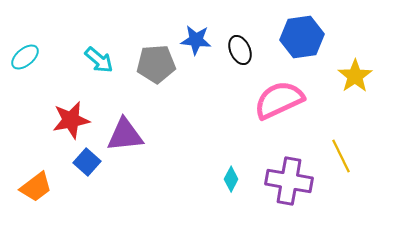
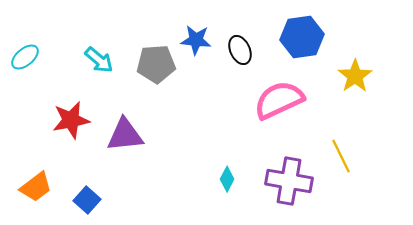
blue square: moved 38 px down
cyan diamond: moved 4 px left
